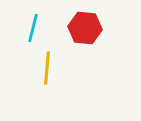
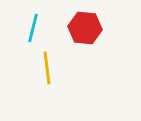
yellow line: rotated 12 degrees counterclockwise
